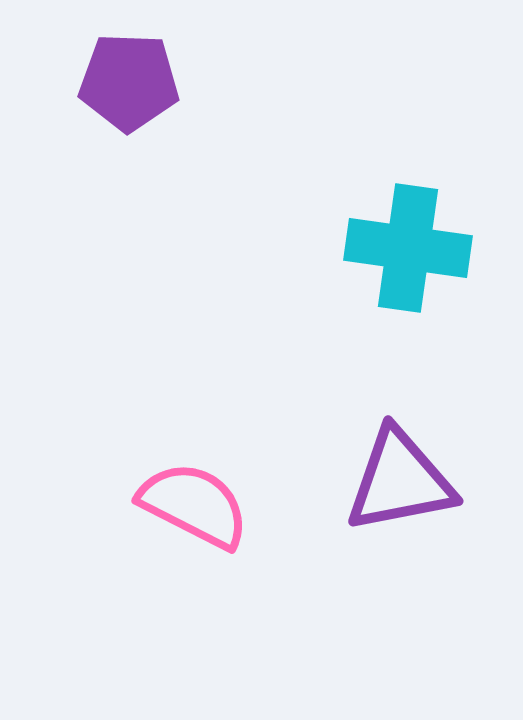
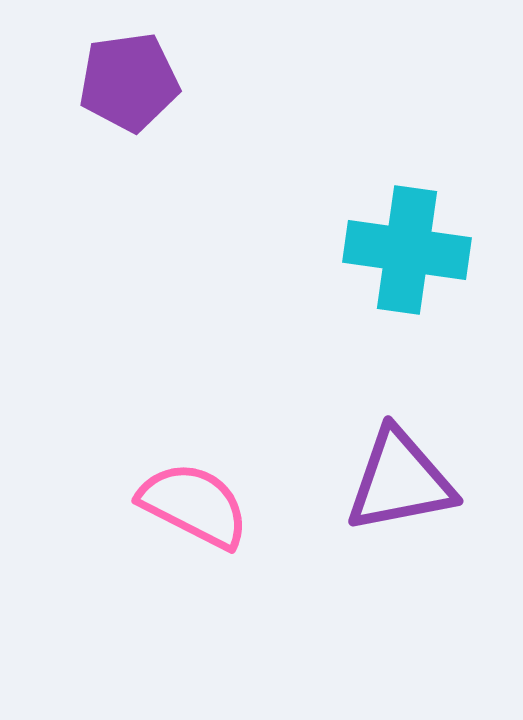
purple pentagon: rotated 10 degrees counterclockwise
cyan cross: moved 1 px left, 2 px down
